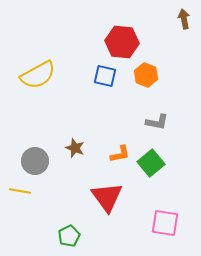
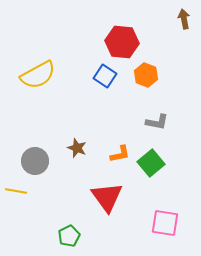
blue square: rotated 20 degrees clockwise
brown star: moved 2 px right
yellow line: moved 4 px left
